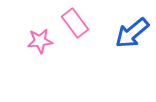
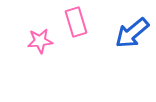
pink rectangle: moved 1 px right, 1 px up; rotated 20 degrees clockwise
